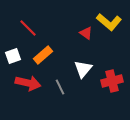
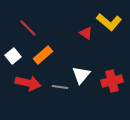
white square: rotated 21 degrees counterclockwise
white triangle: moved 2 px left, 6 px down
gray line: rotated 56 degrees counterclockwise
